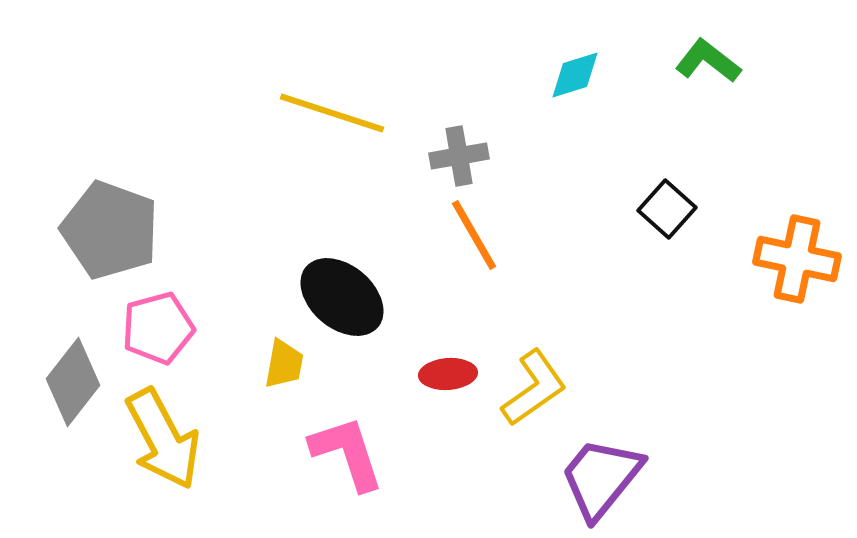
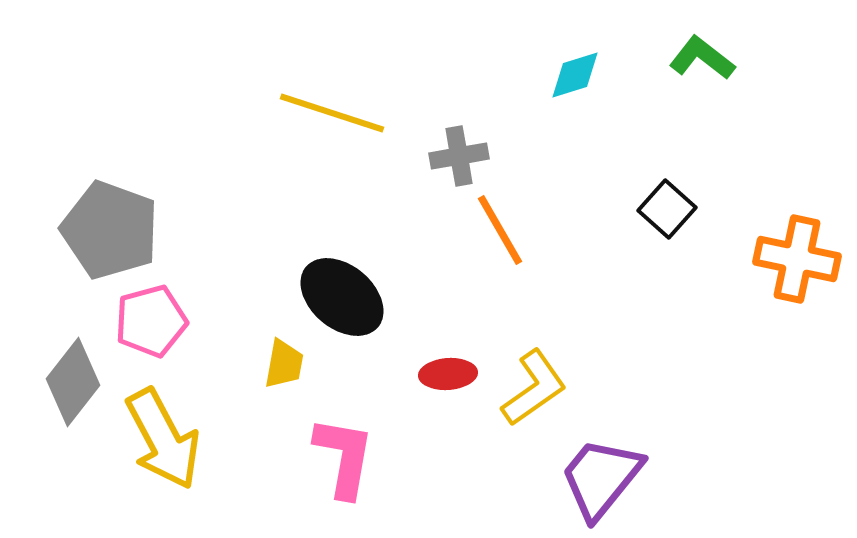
green L-shape: moved 6 px left, 3 px up
orange line: moved 26 px right, 5 px up
pink pentagon: moved 7 px left, 7 px up
pink L-shape: moved 3 px left, 4 px down; rotated 28 degrees clockwise
